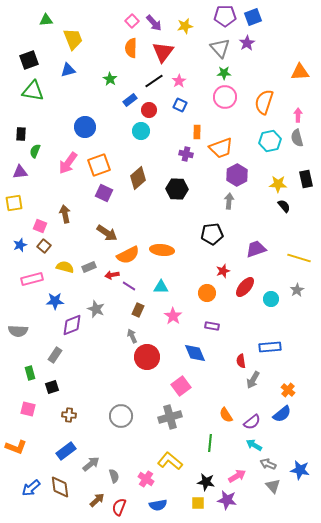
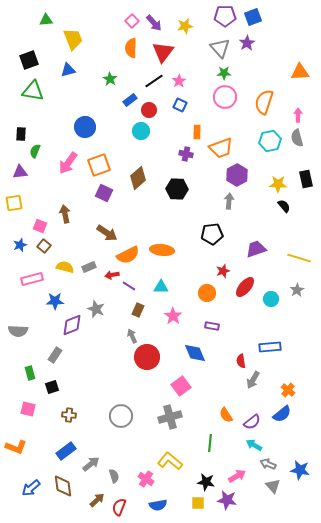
brown diamond at (60, 487): moved 3 px right, 1 px up
